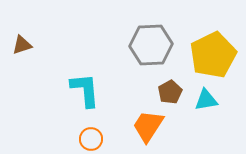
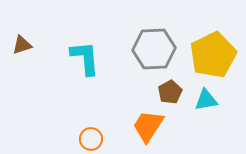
gray hexagon: moved 3 px right, 4 px down
cyan L-shape: moved 32 px up
